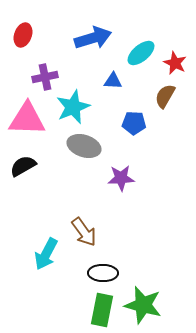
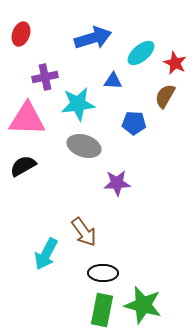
red ellipse: moved 2 px left, 1 px up
cyan star: moved 5 px right, 3 px up; rotated 16 degrees clockwise
purple star: moved 4 px left, 5 px down
